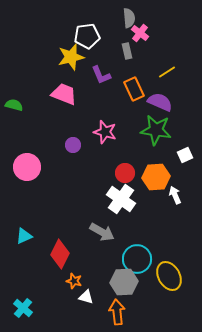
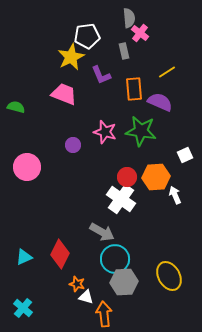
gray rectangle: moved 3 px left
yellow star: rotated 12 degrees counterclockwise
orange rectangle: rotated 20 degrees clockwise
green semicircle: moved 2 px right, 2 px down
green star: moved 15 px left, 1 px down
red circle: moved 2 px right, 4 px down
cyan triangle: moved 21 px down
cyan circle: moved 22 px left
orange star: moved 3 px right, 3 px down
orange arrow: moved 13 px left, 2 px down
